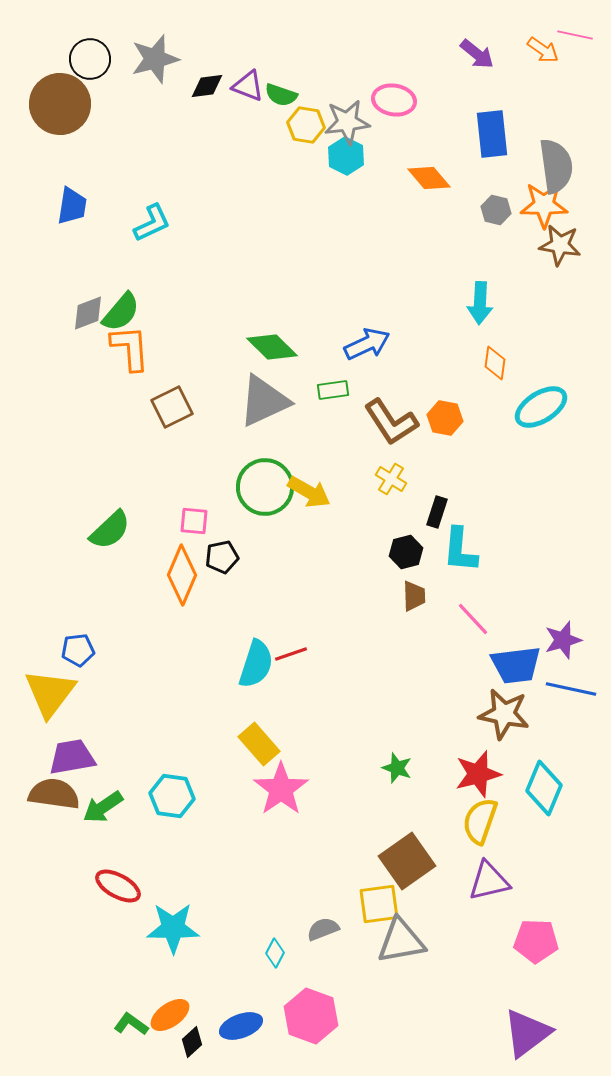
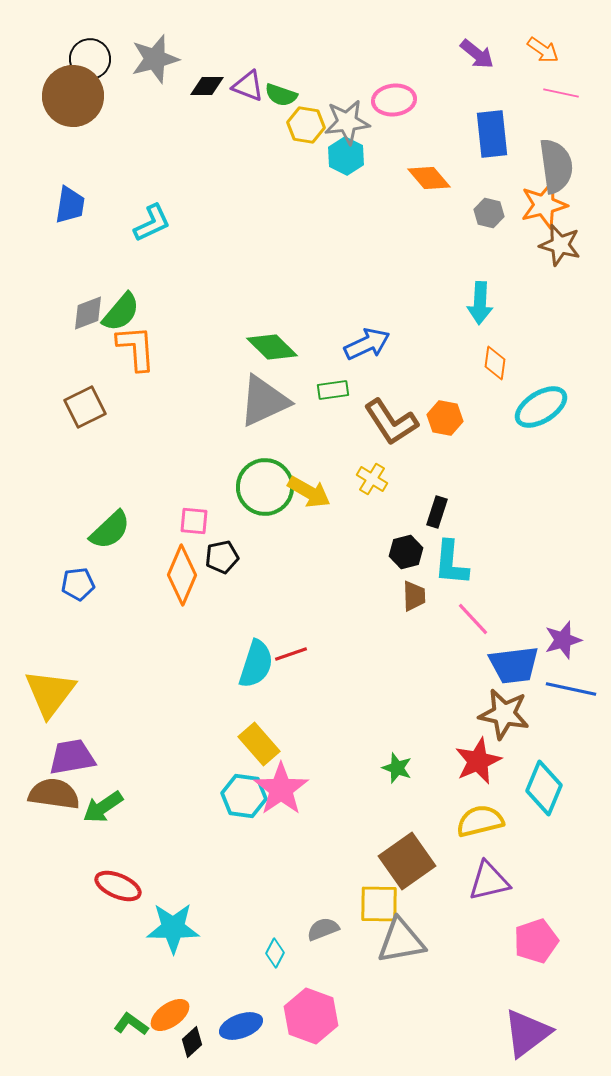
pink line at (575, 35): moved 14 px left, 58 px down
black diamond at (207, 86): rotated 8 degrees clockwise
pink ellipse at (394, 100): rotated 15 degrees counterclockwise
brown circle at (60, 104): moved 13 px right, 8 px up
orange star at (544, 205): rotated 15 degrees counterclockwise
blue trapezoid at (72, 206): moved 2 px left, 1 px up
gray hexagon at (496, 210): moved 7 px left, 3 px down
brown star at (560, 245): rotated 6 degrees clockwise
orange L-shape at (130, 348): moved 6 px right
brown square at (172, 407): moved 87 px left
yellow cross at (391, 479): moved 19 px left
cyan L-shape at (460, 550): moved 9 px left, 13 px down
blue pentagon at (78, 650): moved 66 px up
blue trapezoid at (516, 665): moved 2 px left
red star at (478, 774): moved 13 px up; rotated 9 degrees counterclockwise
cyan hexagon at (172, 796): moved 72 px right
yellow semicircle at (480, 821): rotated 57 degrees clockwise
red ellipse at (118, 886): rotated 6 degrees counterclockwise
yellow square at (379, 904): rotated 9 degrees clockwise
pink pentagon at (536, 941): rotated 21 degrees counterclockwise
